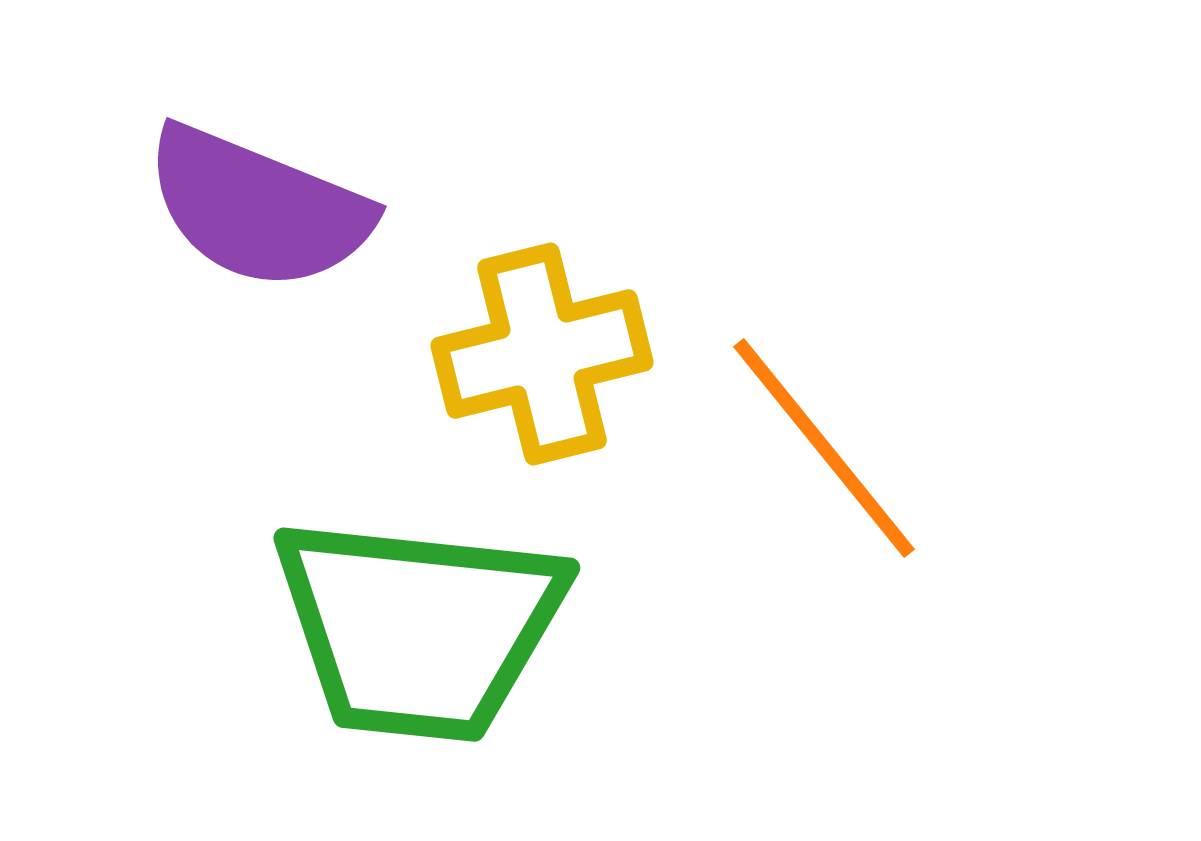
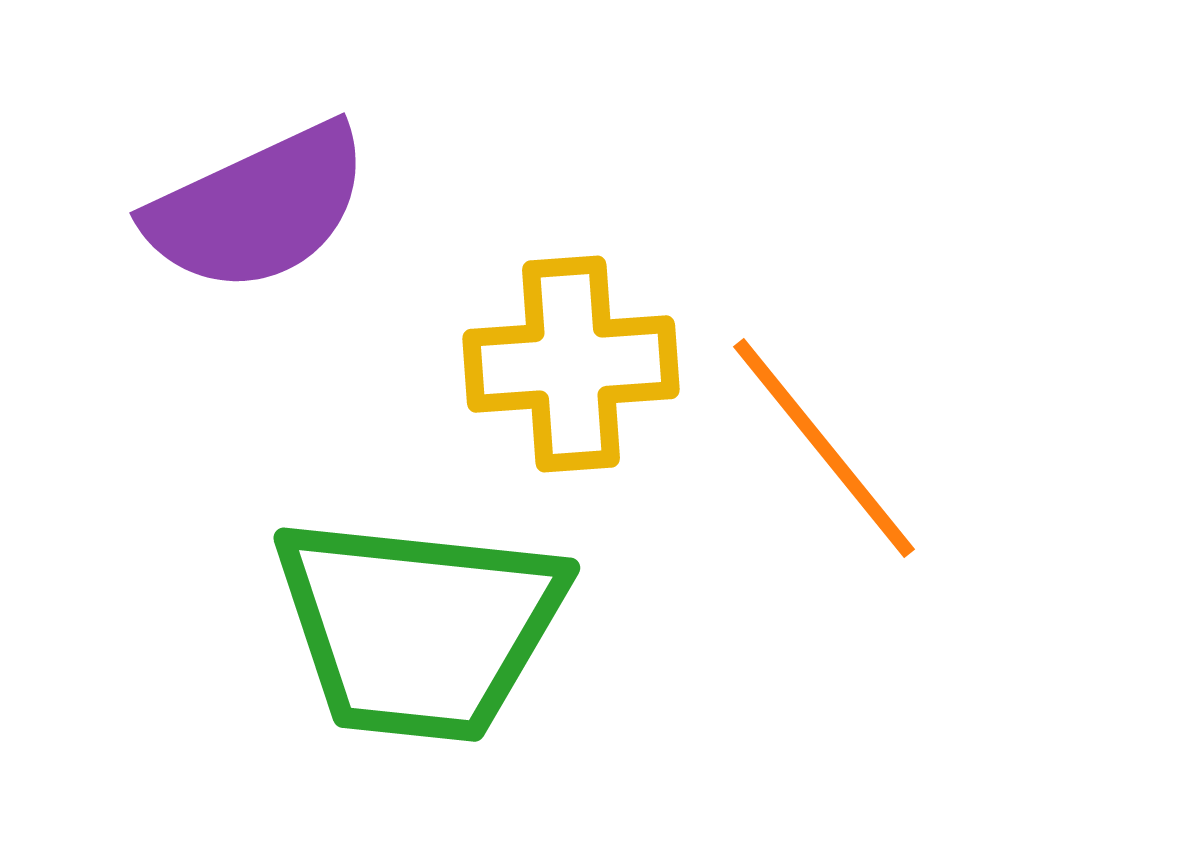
purple semicircle: rotated 47 degrees counterclockwise
yellow cross: moved 29 px right, 10 px down; rotated 10 degrees clockwise
